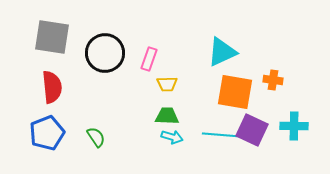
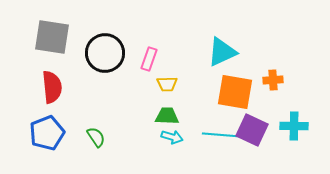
orange cross: rotated 12 degrees counterclockwise
